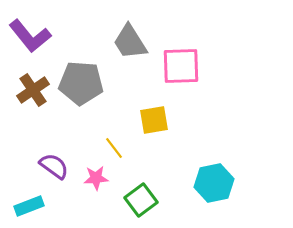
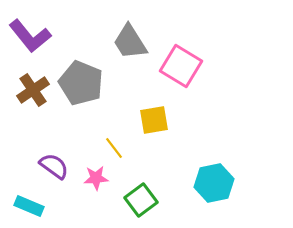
pink square: rotated 33 degrees clockwise
gray pentagon: rotated 18 degrees clockwise
cyan rectangle: rotated 44 degrees clockwise
